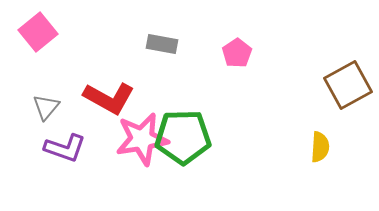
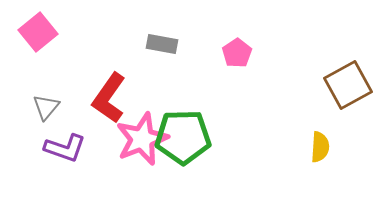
red L-shape: rotated 96 degrees clockwise
pink star: rotated 12 degrees counterclockwise
